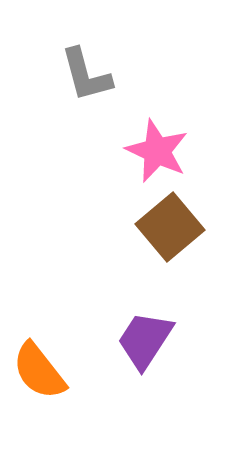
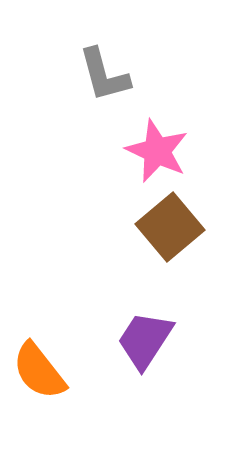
gray L-shape: moved 18 px right
